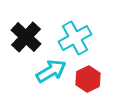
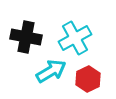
black cross: rotated 32 degrees counterclockwise
